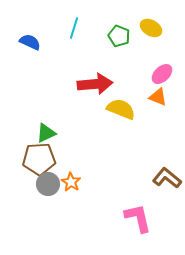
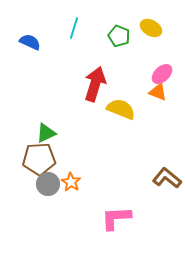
red arrow: rotated 68 degrees counterclockwise
orange triangle: moved 5 px up
pink L-shape: moved 22 px left; rotated 80 degrees counterclockwise
